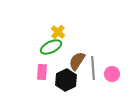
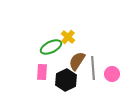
yellow cross: moved 10 px right, 5 px down
